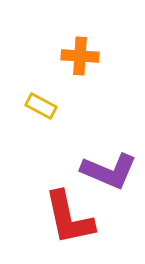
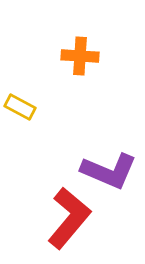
yellow rectangle: moved 21 px left, 1 px down
red L-shape: rotated 128 degrees counterclockwise
